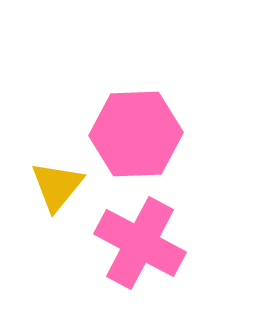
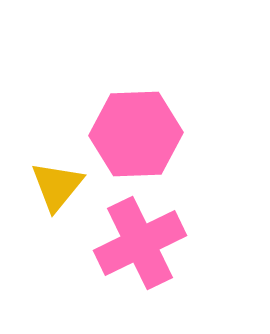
pink cross: rotated 36 degrees clockwise
